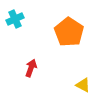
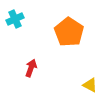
yellow triangle: moved 7 px right
